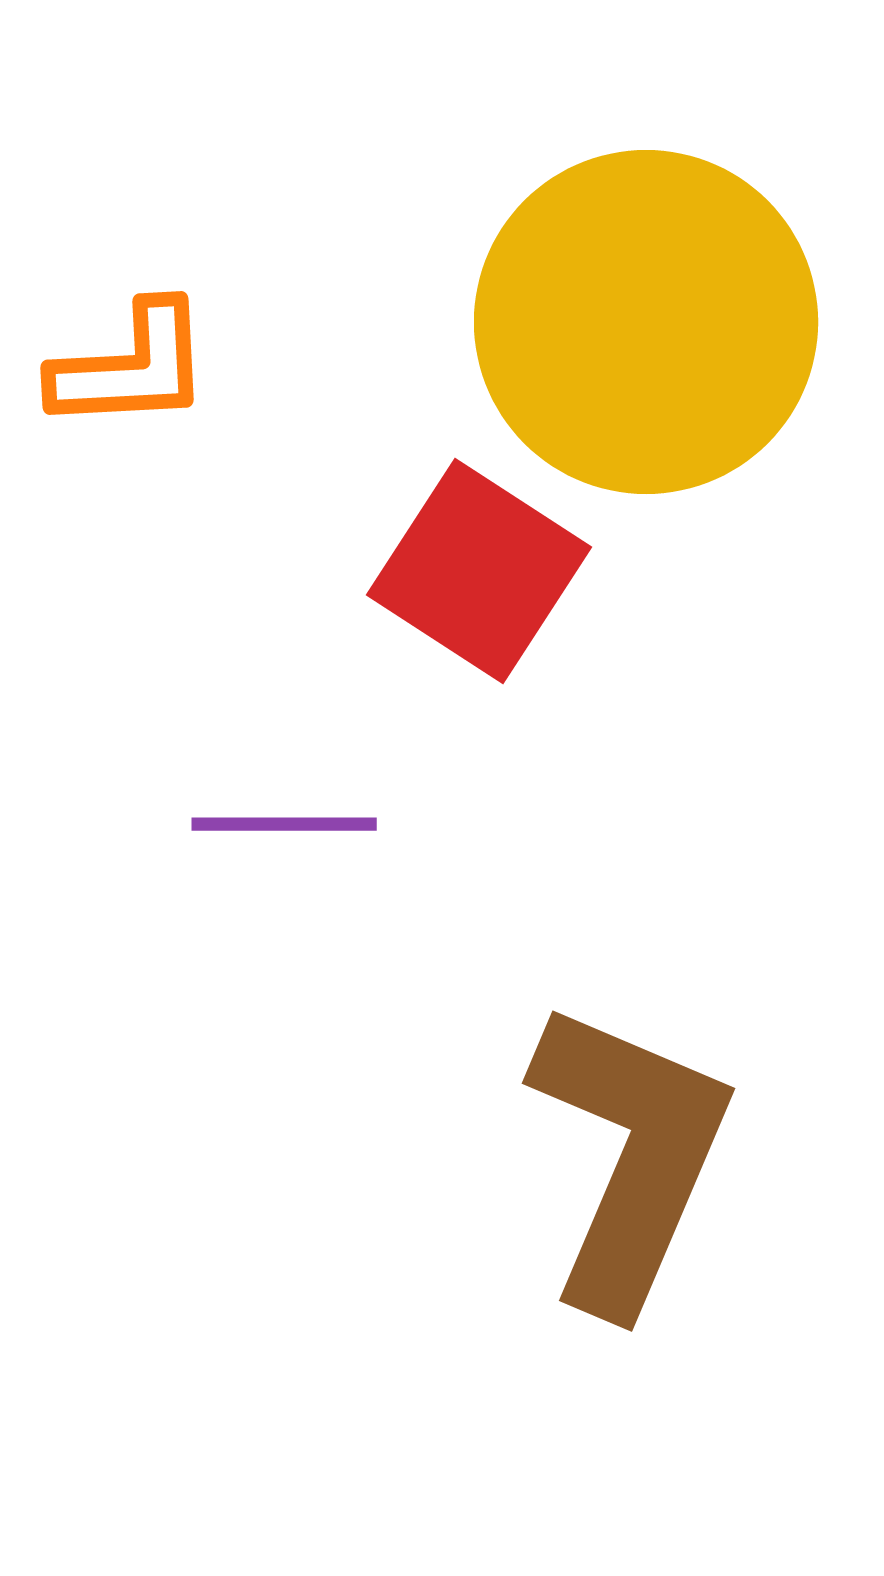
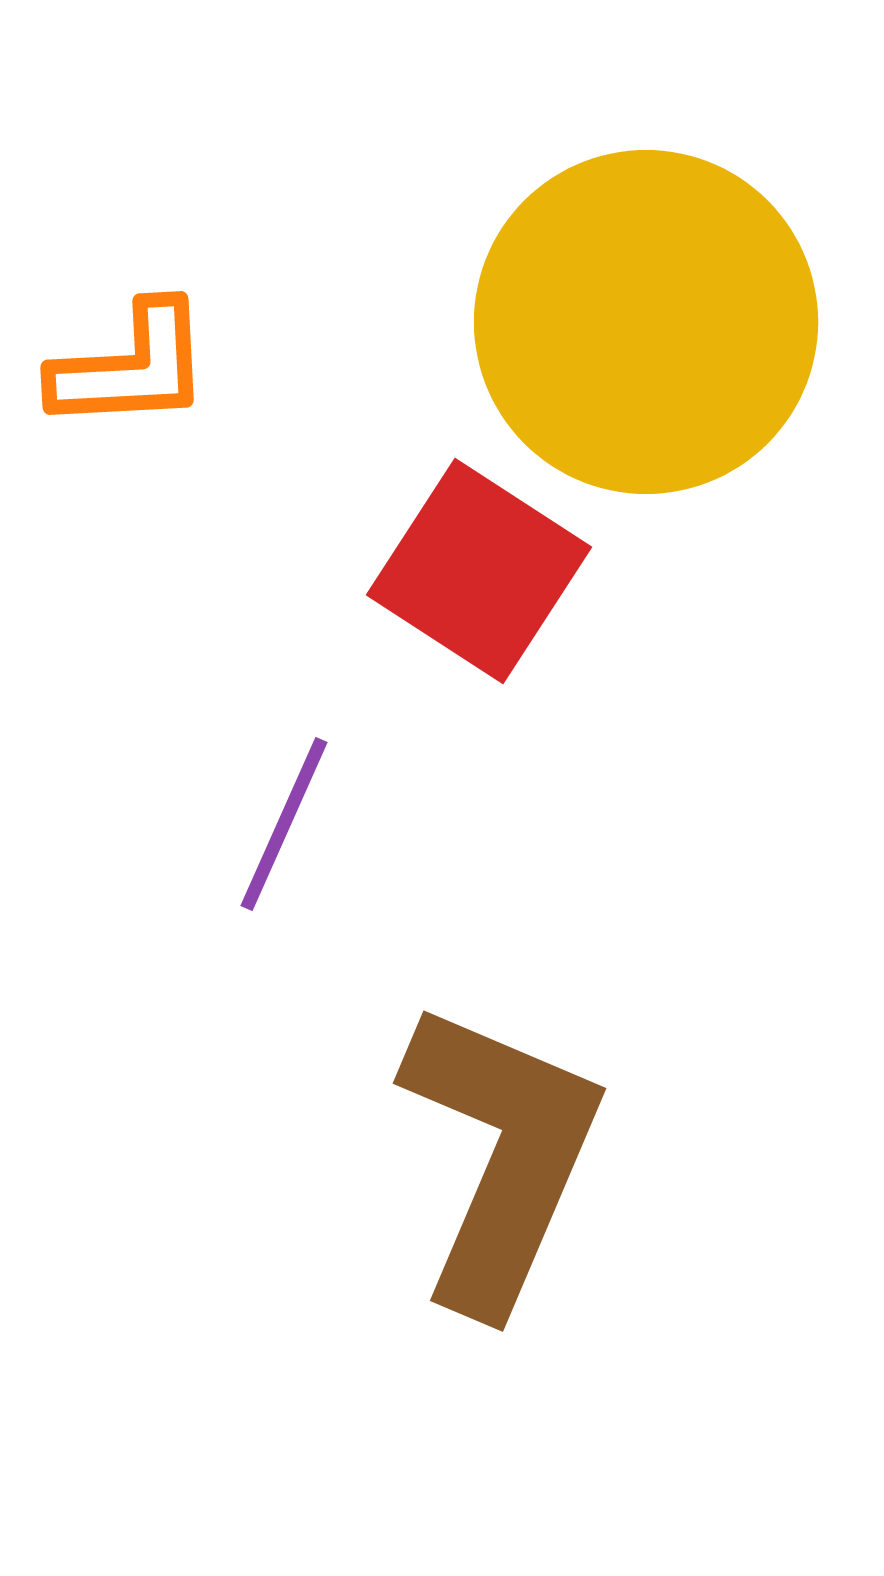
purple line: rotated 66 degrees counterclockwise
brown L-shape: moved 129 px left
